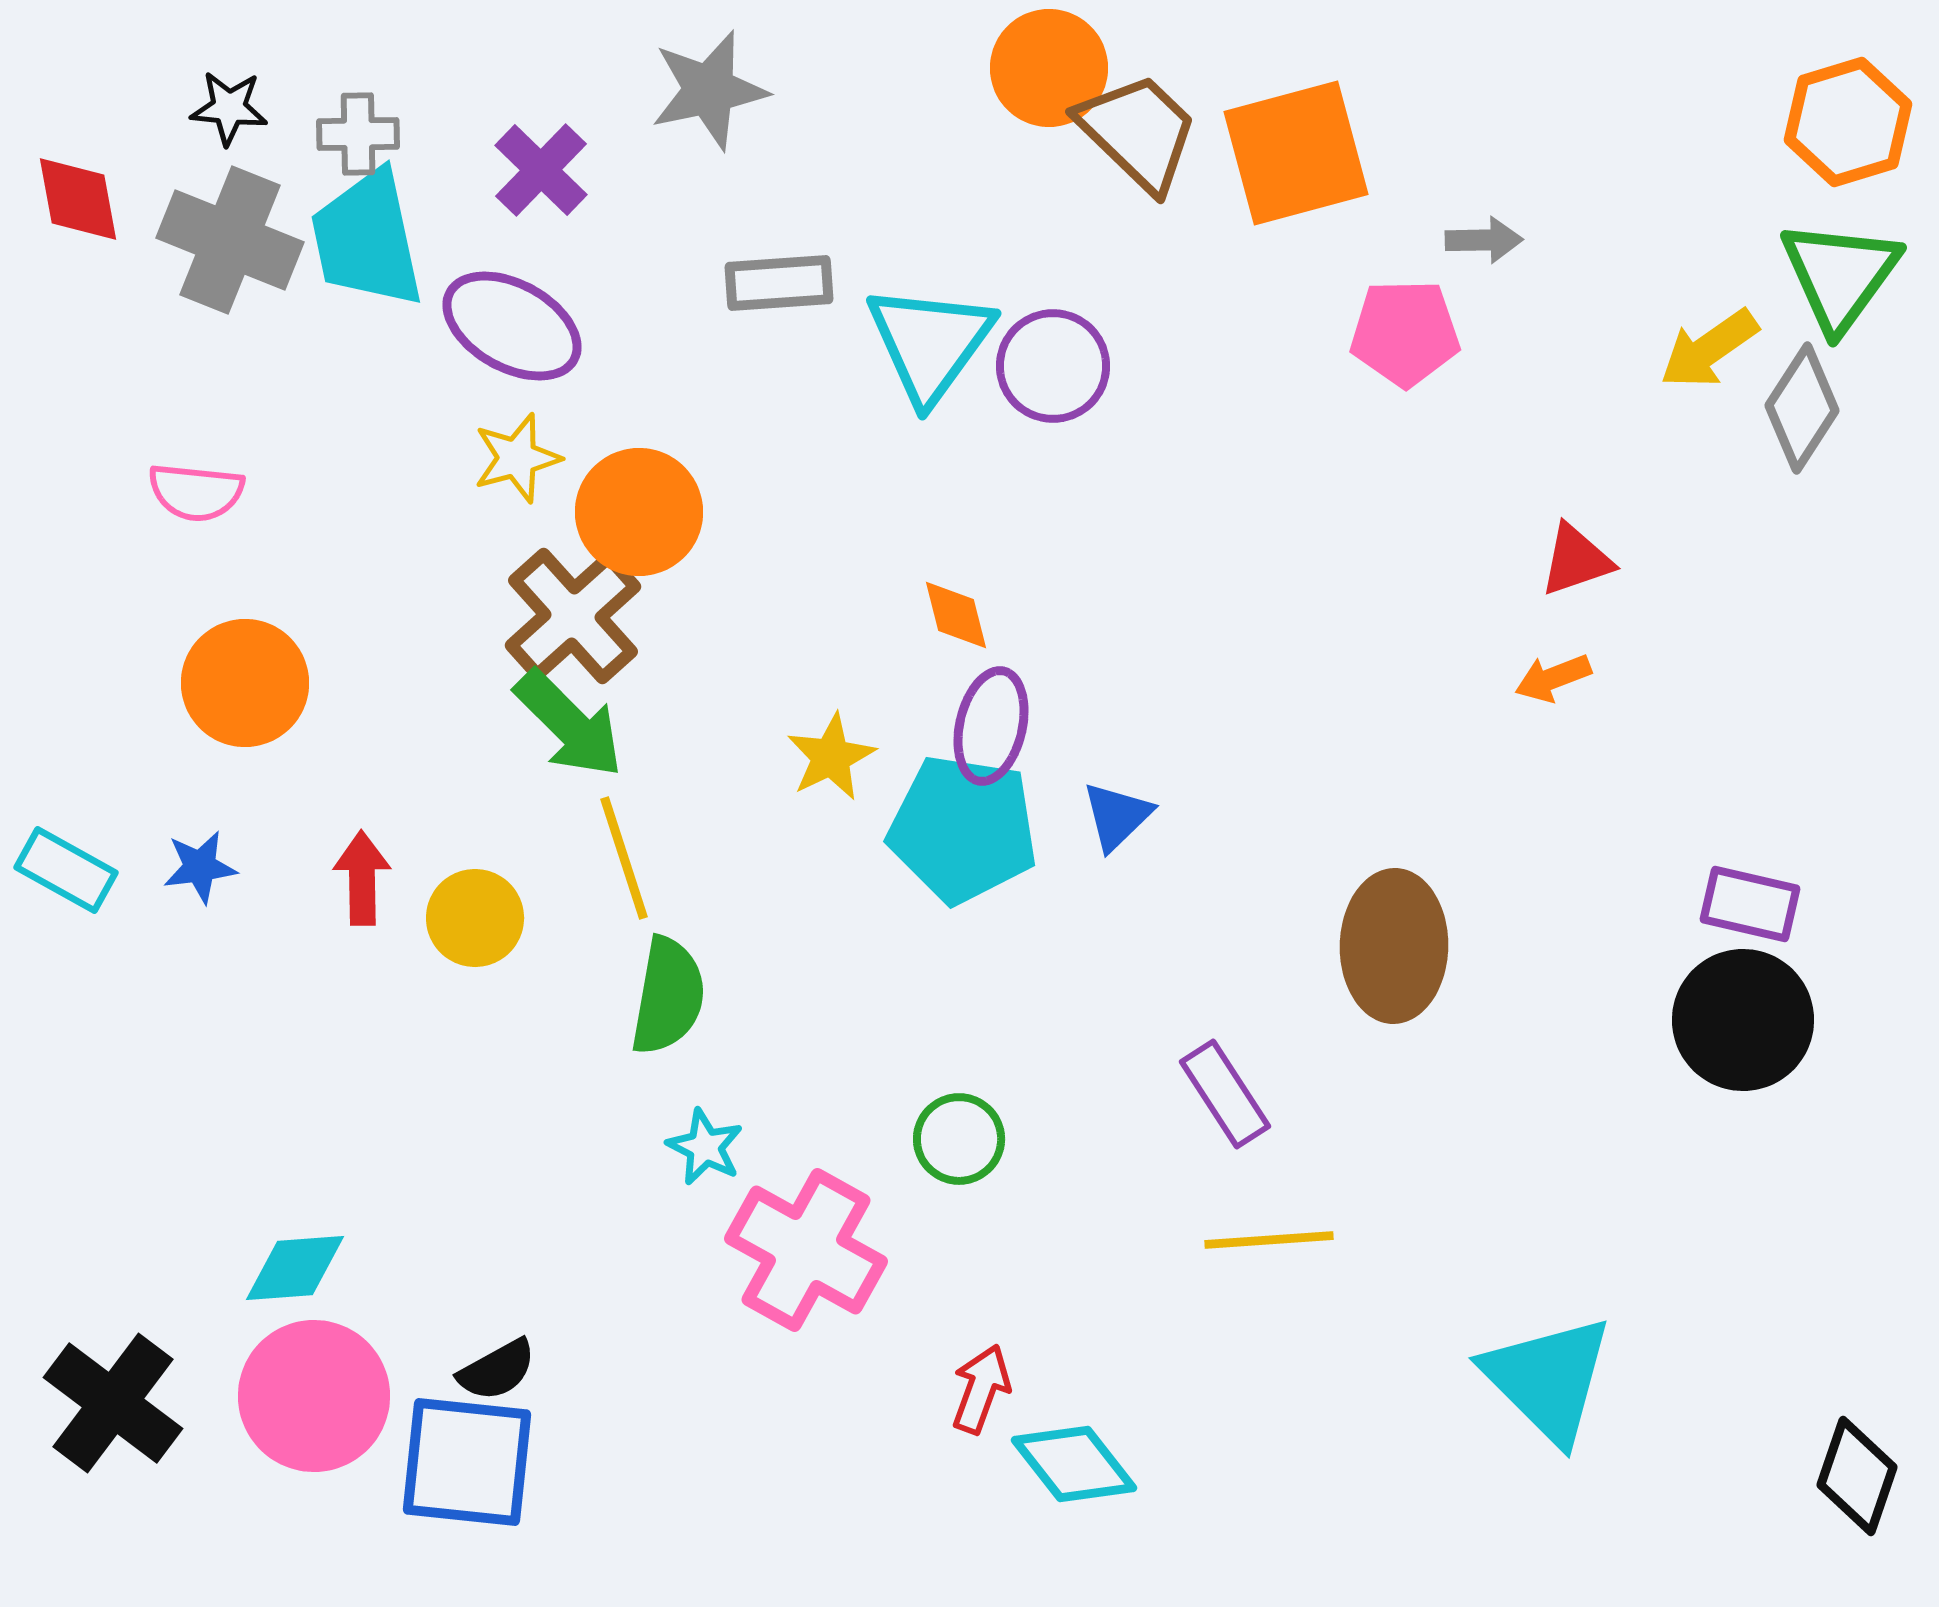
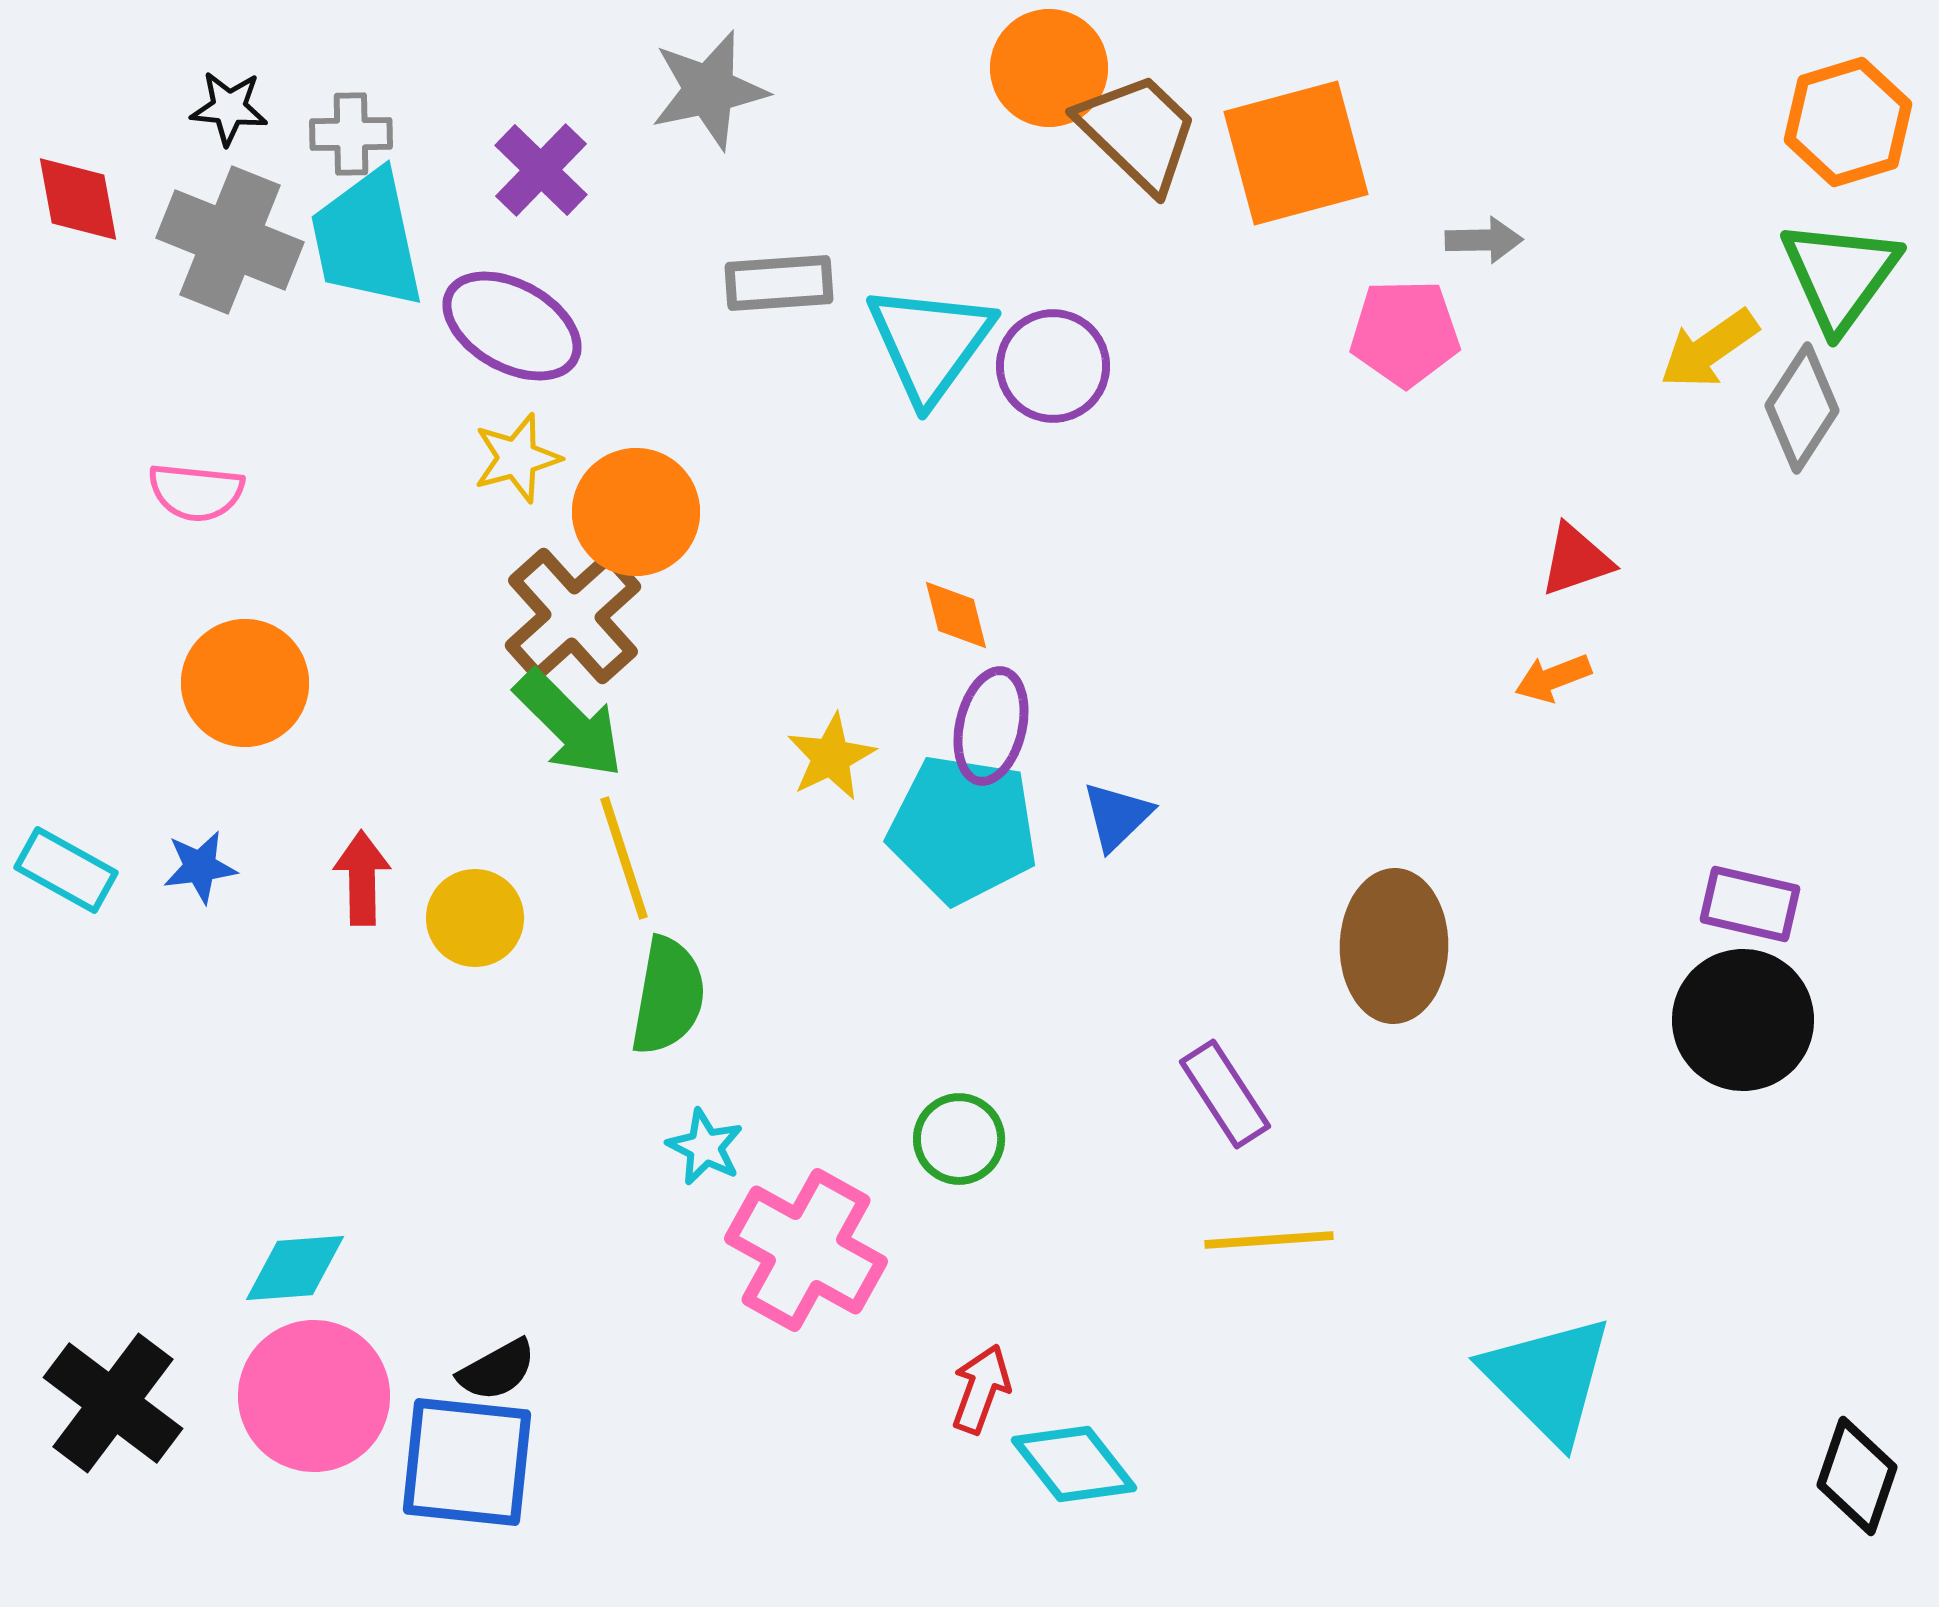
gray cross at (358, 134): moved 7 px left
orange circle at (639, 512): moved 3 px left
